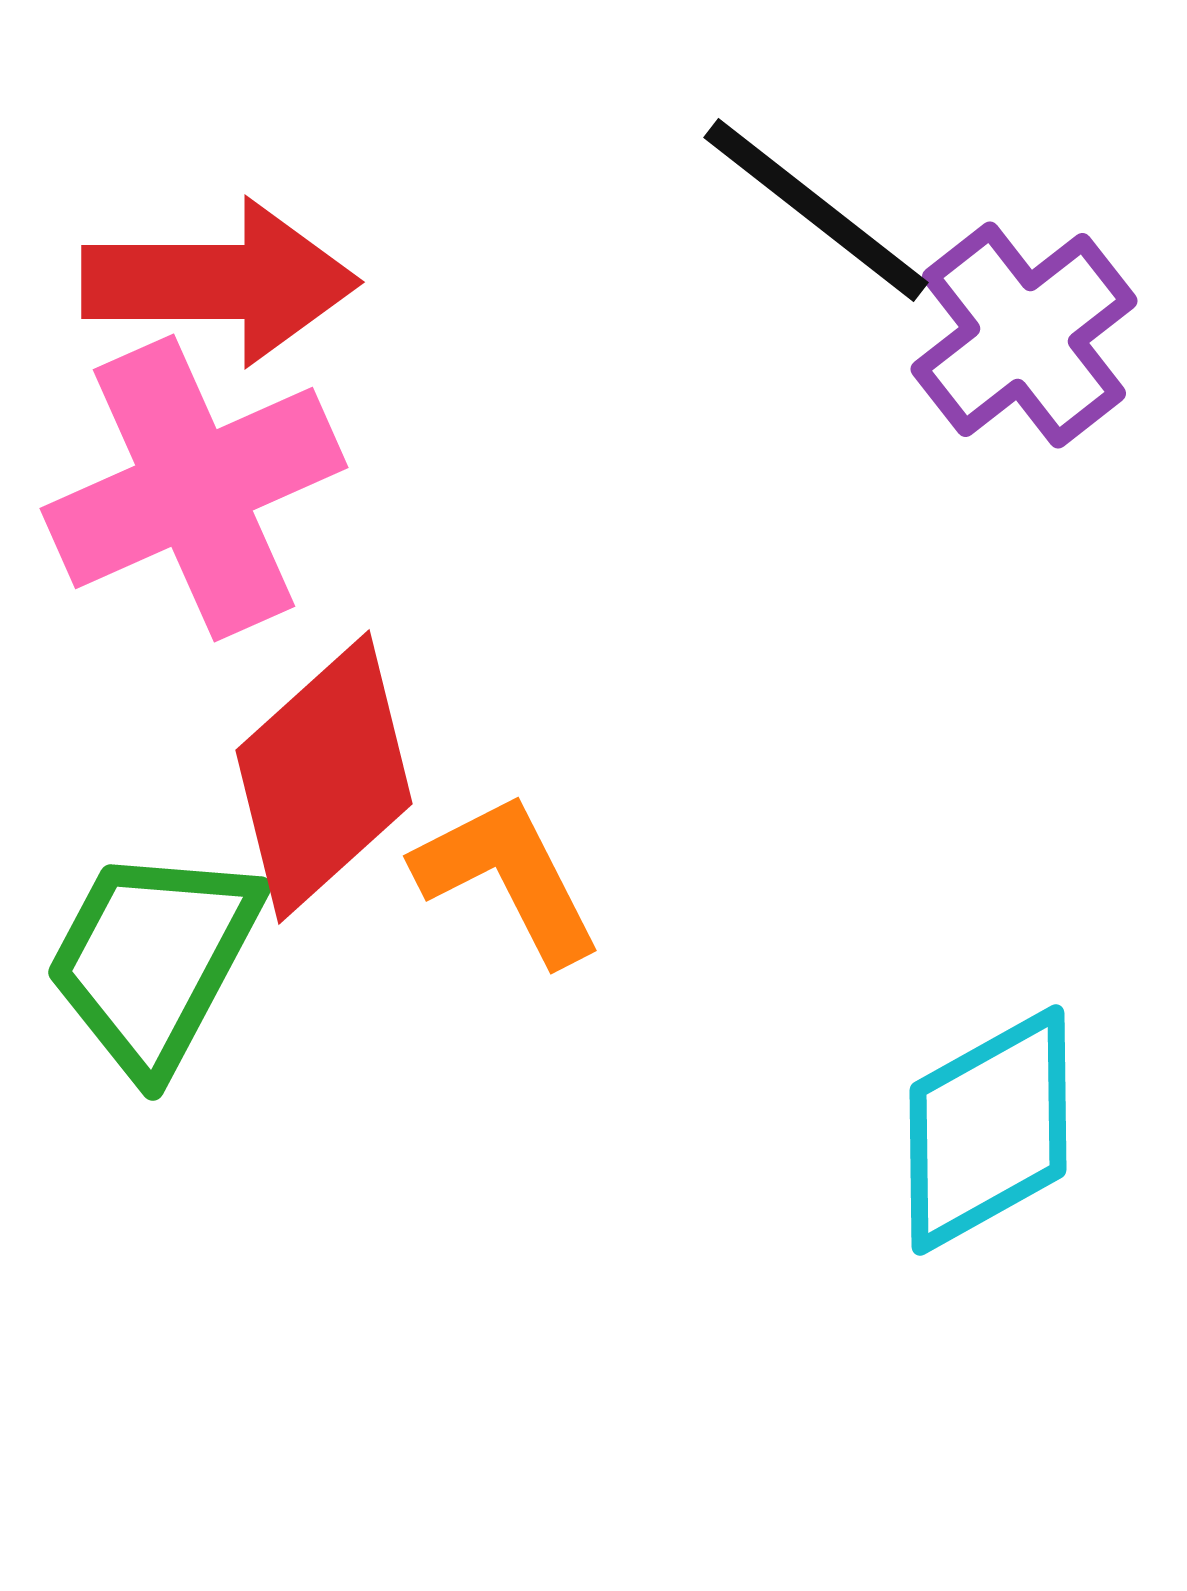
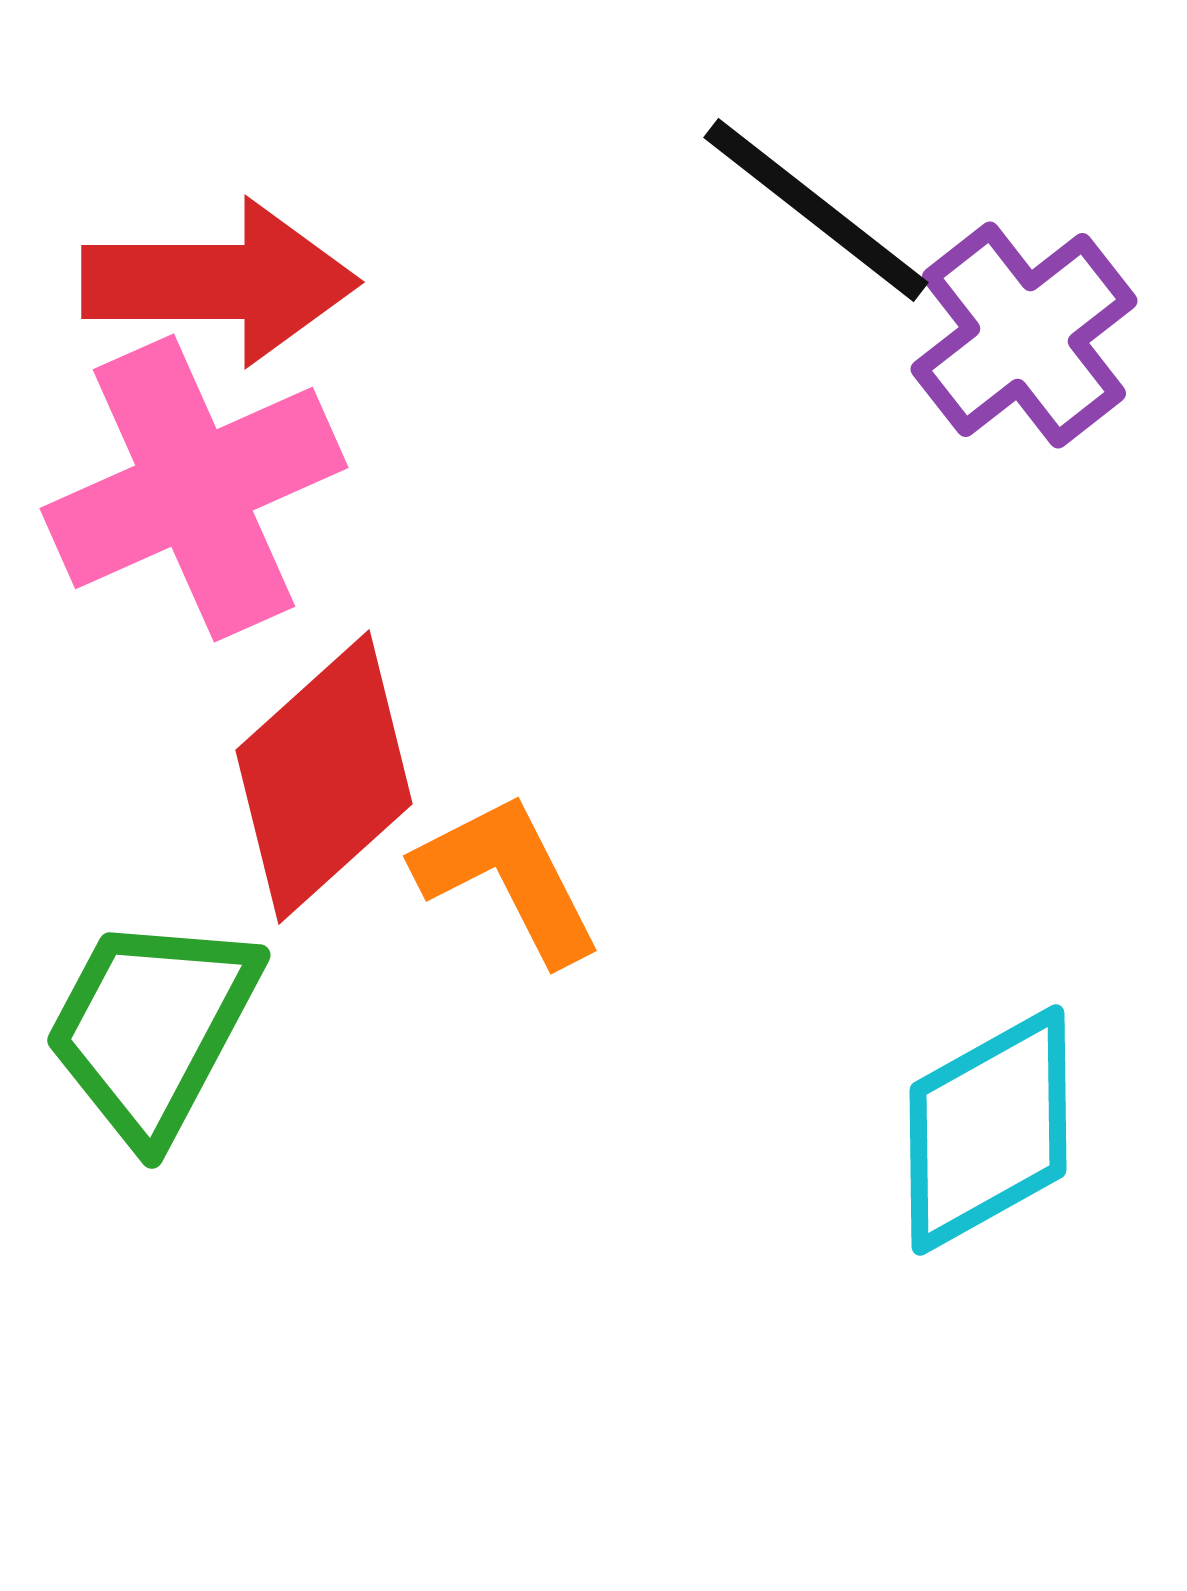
green trapezoid: moved 1 px left, 68 px down
